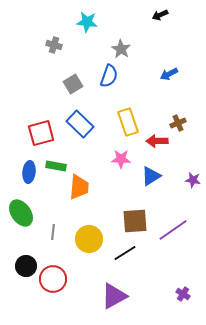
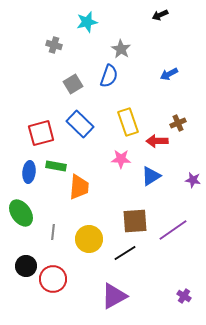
cyan star: rotated 20 degrees counterclockwise
purple cross: moved 1 px right, 2 px down
